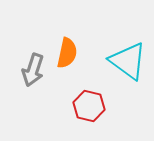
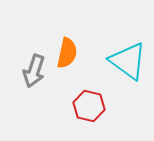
gray arrow: moved 1 px right, 1 px down
